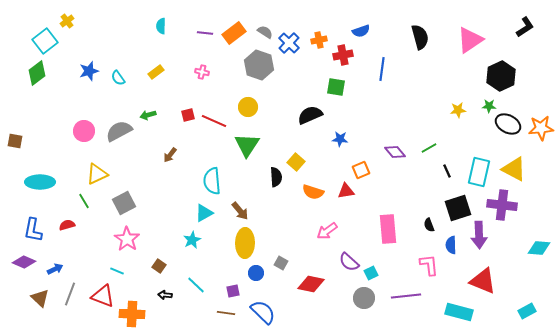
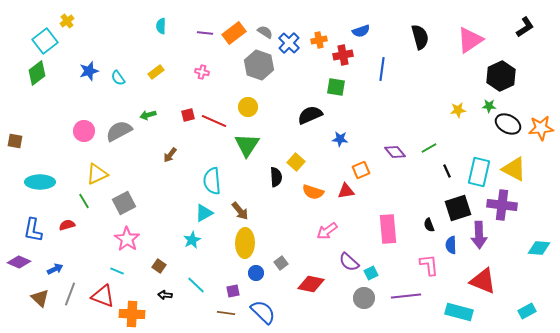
purple diamond at (24, 262): moved 5 px left
gray square at (281, 263): rotated 24 degrees clockwise
